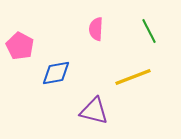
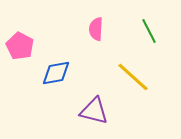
yellow line: rotated 63 degrees clockwise
